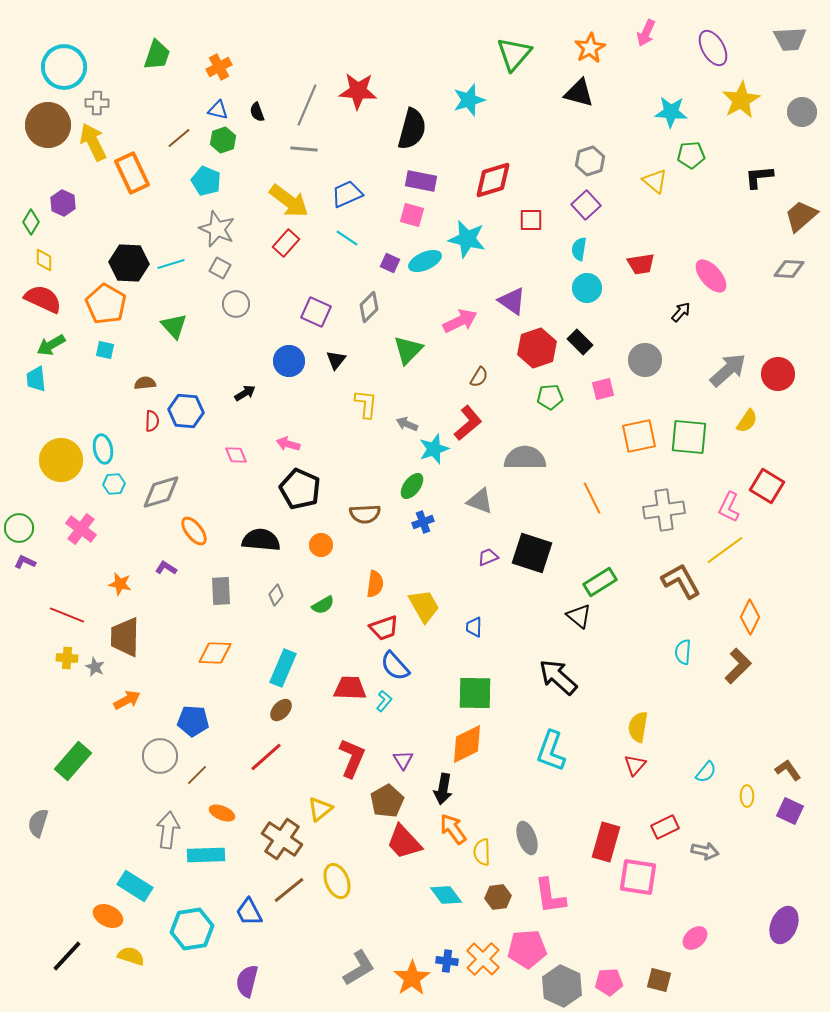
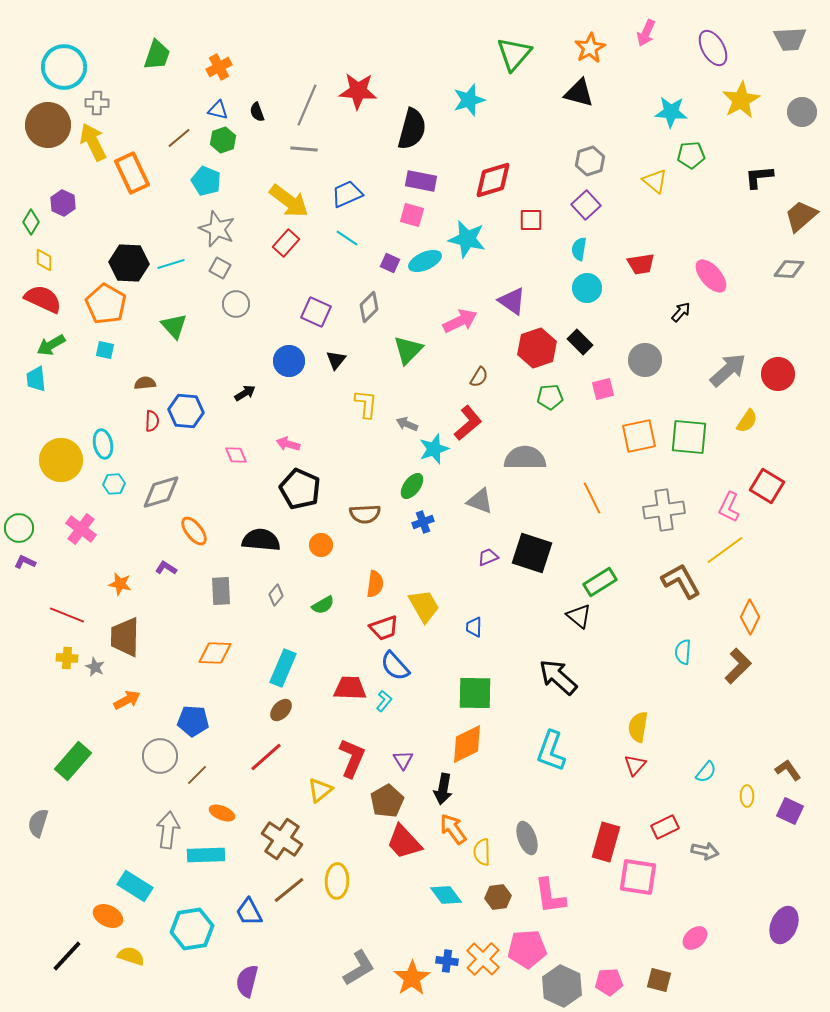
cyan ellipse at (103, 449): moved 5 px up
yellow triangle at (320, 809): moved 19 px up
yellow ellipse at (337, 881): rotated 24 degrees clockwise
